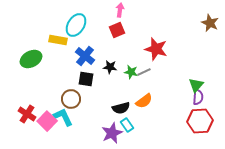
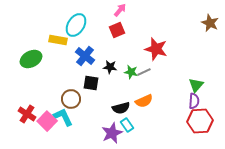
pink arrow: rotated 32 degrees clockwise
black square: moved 5 px right, 4 px down
purple semicircle: moved 4 px left, 4 px down
orange semicircle: rotated 12 degrees clockwise
